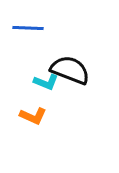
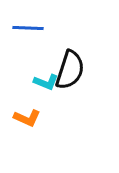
black semicircle: rotated 87 degrees clockwise
orange L-shape: moved 6 px left, 2 px down
